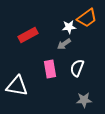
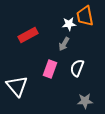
orange trapezoid: moved 2 px left, 2 px up; rotated 115 degrees clockwise
white star: moved 3 px up
gray arrow: rotated 24 degrees counterclockwise
pink rectangle: rotated 30 degrees clockwise
white triangle: rotated 40 degrees clockwise
gray star: moved 1 px right, 1 px down
